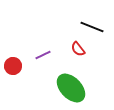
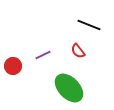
black line: moved 3 px left, 2 px up
red semicircle: moved 2 px down
green ellipse: moved 2 px left
